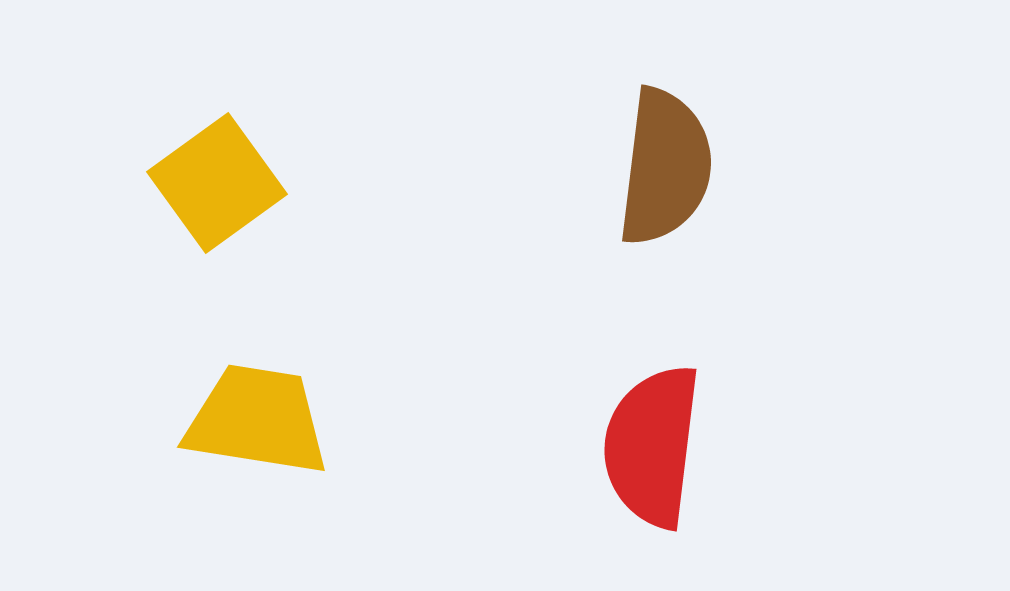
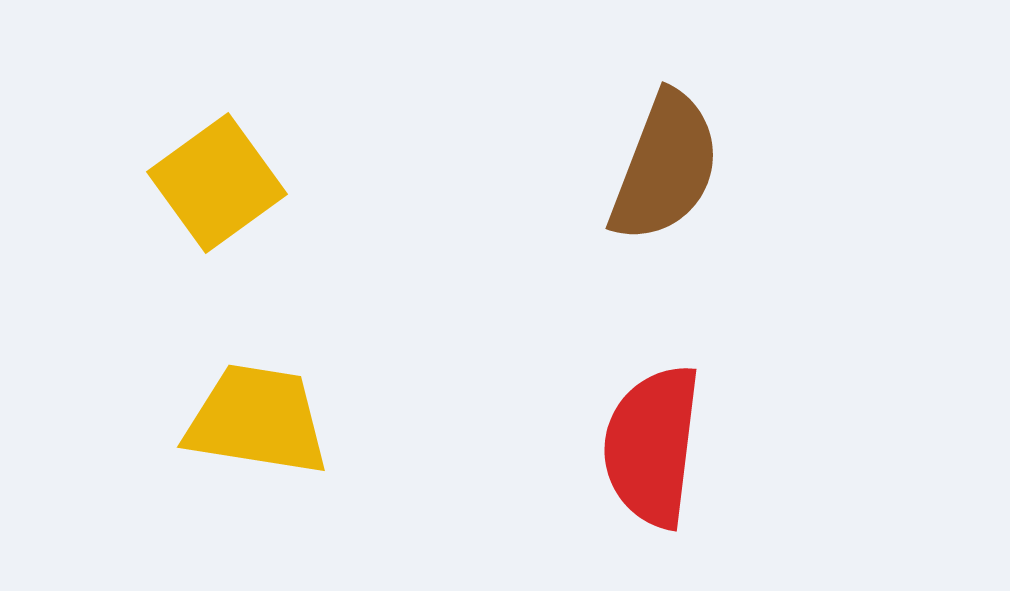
brown semicircle: rotated 14 degrees clockwise
